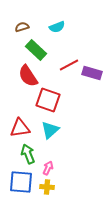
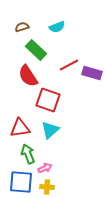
pink arrow: moved 3 px left; rotated 40 degrees clockwise
